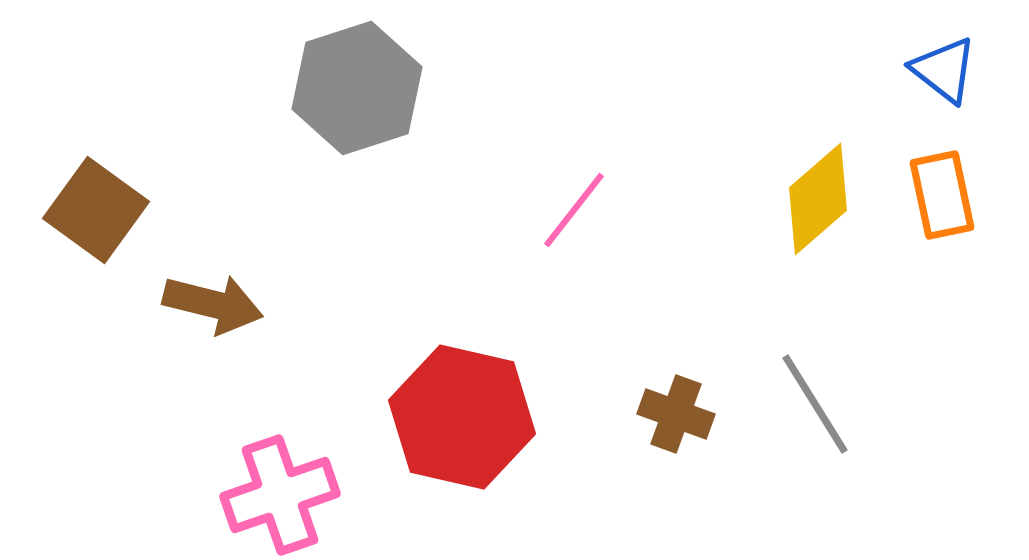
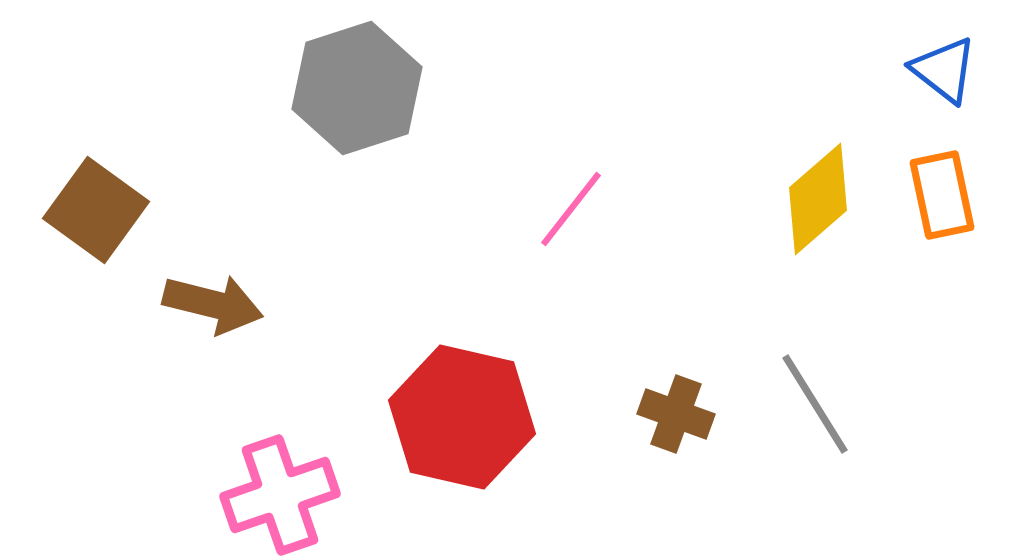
pink line: moved 3 px left, 1 px up
